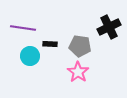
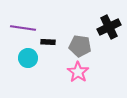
black rectangle: moved 2 px left, 2 px up
cyan circle: moved 2 px left, 2 px down
